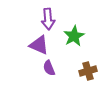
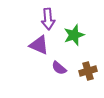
green star: moved 1 px up; rotated 10 degrees clockwise
purple semicircle: moved 10 px right; rotated 28 degrees counterclockwise
